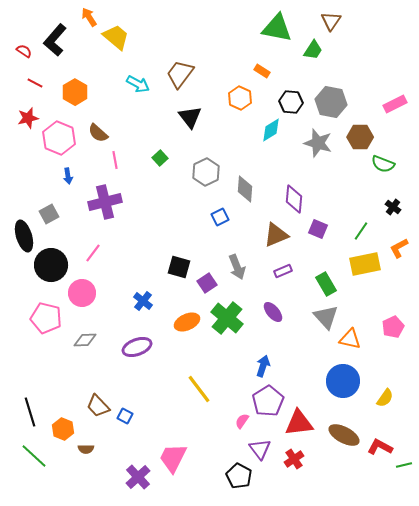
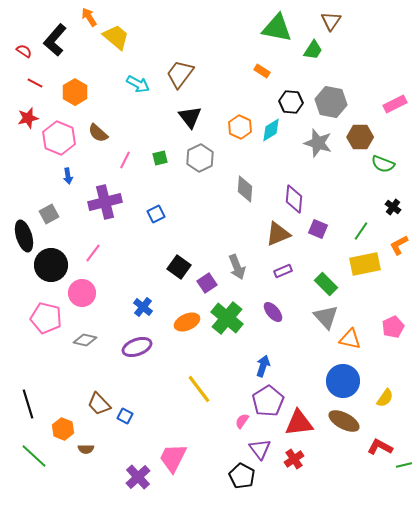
orange hexagon at (240, 98): moved 29 px down
green square at (160, 158): rotated 28 degrees clockwise
pink line at (115, 160): moved 10 px right; rotated 36 degrees clockwise
gray hexagon at (206, 172): moved 6 px left, 14 px up
blue square at (220, 217): moved 64 px left, 3 px up
brown triangle at (276, 235): moved 2 px right, 1 px up
orange L-shape at (399, 248): moved 3 px up
black square at (179, 267): rotated 20 degrees clockwise
green rectangle at (326, 284): rotated 15 degrees counterclockwise
blue cross at (143, 301): moved 6 px down
gray diamond at (85, 340): rotated 15 degrees clockwise
brown trapezoid at (98, 406): moved 1 px right, 2 px up
black line at (30, 412): moved 2 px left, 8 px up
brown ellipse at (344, 435): moved 14 px up
black pentagon at (239, 476): moved 3 px right
